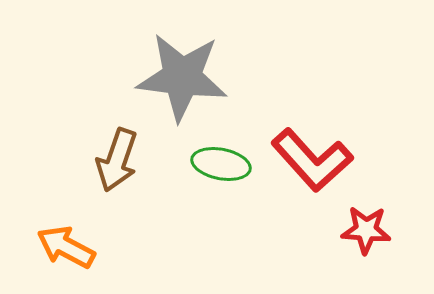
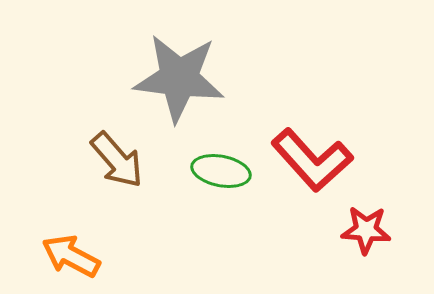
gray star: moved 3 px left, 1 px down
brown arrow: rotated 60 degrees counterclockwise
green ellipse: moved 7 px down
orange arrow: moved 5 px right, 9 px down
